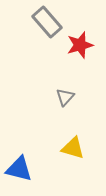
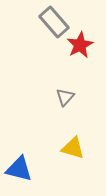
gray rectangle: moved 7 px right
red star: rotated 12 degrees counterclockwise
